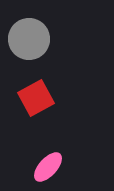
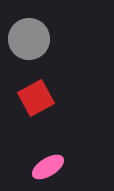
pink ellipse: rotated 16 degrees clockwise
